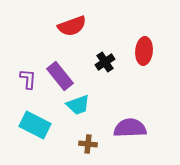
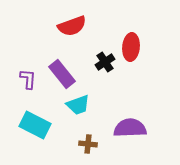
red ellipse: moved 13 px left, 4 px up
purple rectangle: moved 2 px right, 2 px up
